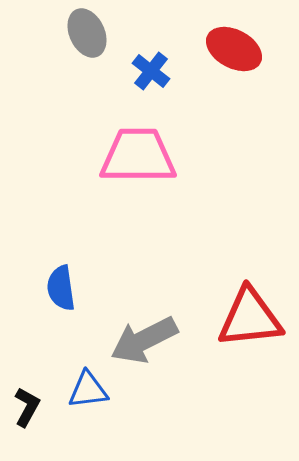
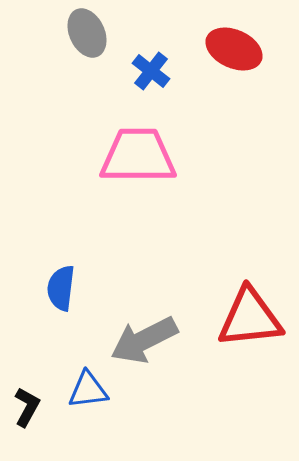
red ellipse: rotated 4 degrees counterclockwise
blue semicircle: rotated 15 degrees clockwise
